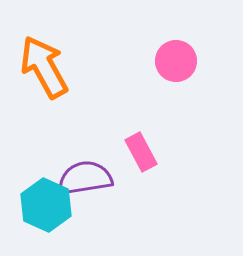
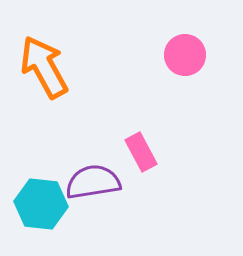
pink circle: moved 9 px right, 6 px up
purple semicircle: moved 8 px right, 4 px down
cyan hexagon: moved 5 px left, 1 px up; rotated 18 degrees counterclockwise
